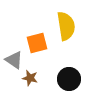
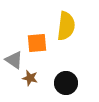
yellow semicircle: rotated 16 degrees clockwise
orange square: rotated 10 degrees clockwise
black circle: moved 3 px left, 4 px down
